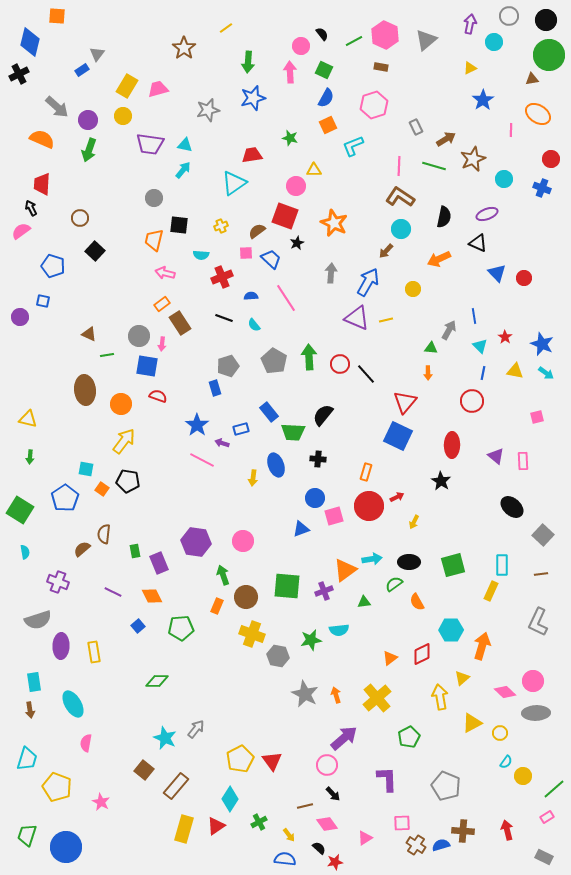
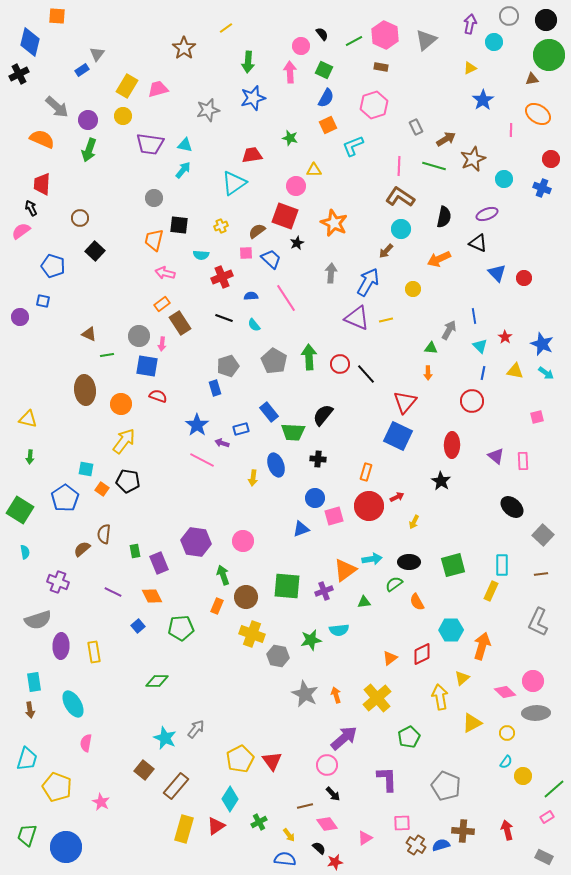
yellow circle at (500, 733): moved 7 px right
